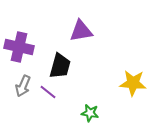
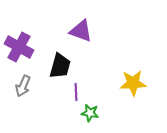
purple triangle: rotated 30 degrees clockwise
purple cross: rotated 16 degrees clockwise
yellow star: rotated 8 degrees counterclockwise
purple line: moved 28 px right; rotated 48 degrees clockwise
